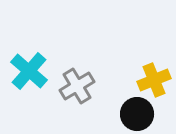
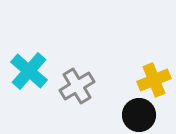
black circle: moved 2 px right, 1 px down
